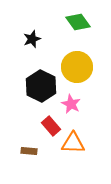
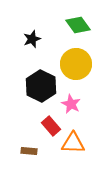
green diamond: moved 3 px down
yellow circle: moved 1 px left, 3 px up
